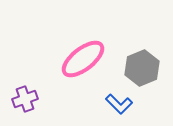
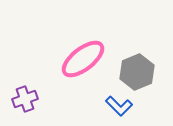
gray hexagon: moved 5 px left, 4 px down
blue L-shape: moved 2 px down
